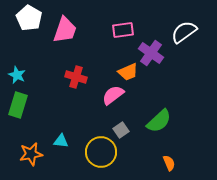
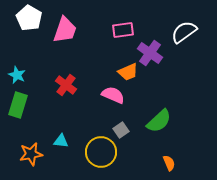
purple cross: moved 1 px left
red cross: moved 10 px left, 8 px down; rotated 20 degrees clockwise
pink semicircle: rotated 60 degrees clockwise
